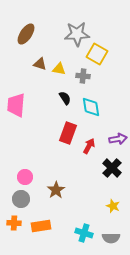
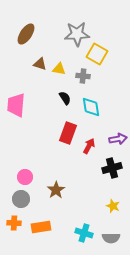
black cross: rotated 30 degrees clockwise
orange rectangle: moved 1 px down
